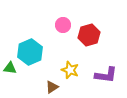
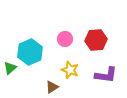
pink circle: moved 2 px right, 14 px down
red hexagon: moved 7 px right, 5 px down; rotated 10 degrees clockwise
green triangle: rotated 48 degrees counterclockwise
